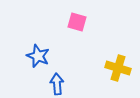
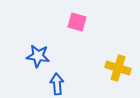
blue star: rotated 15 degrees counterclockwise
